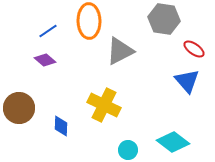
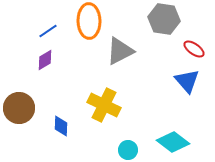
purple diamond: rotated 70 degrees counterclockwise
